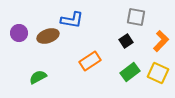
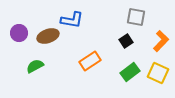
green semicircle: moved 3 px left, 11 px up
